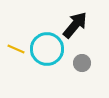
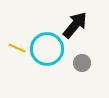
yellow line: moved 1 px right, 1 px up
